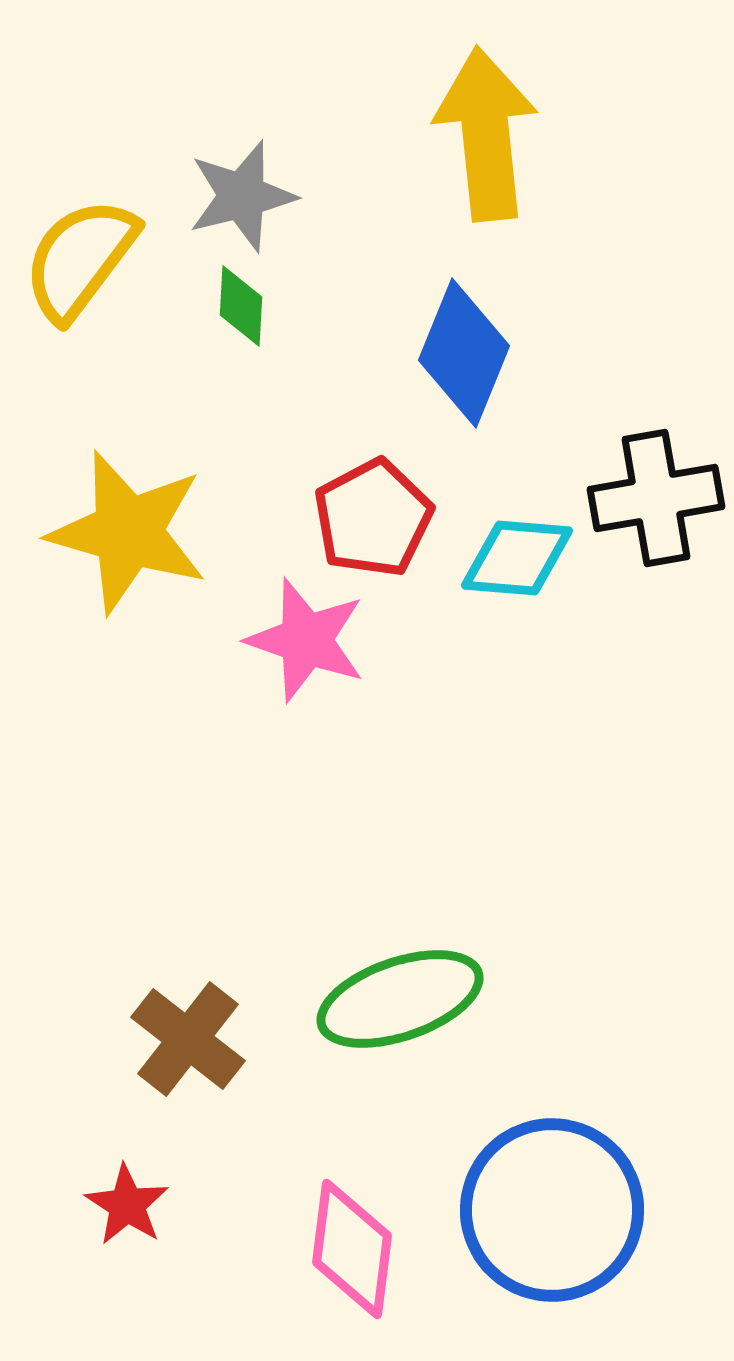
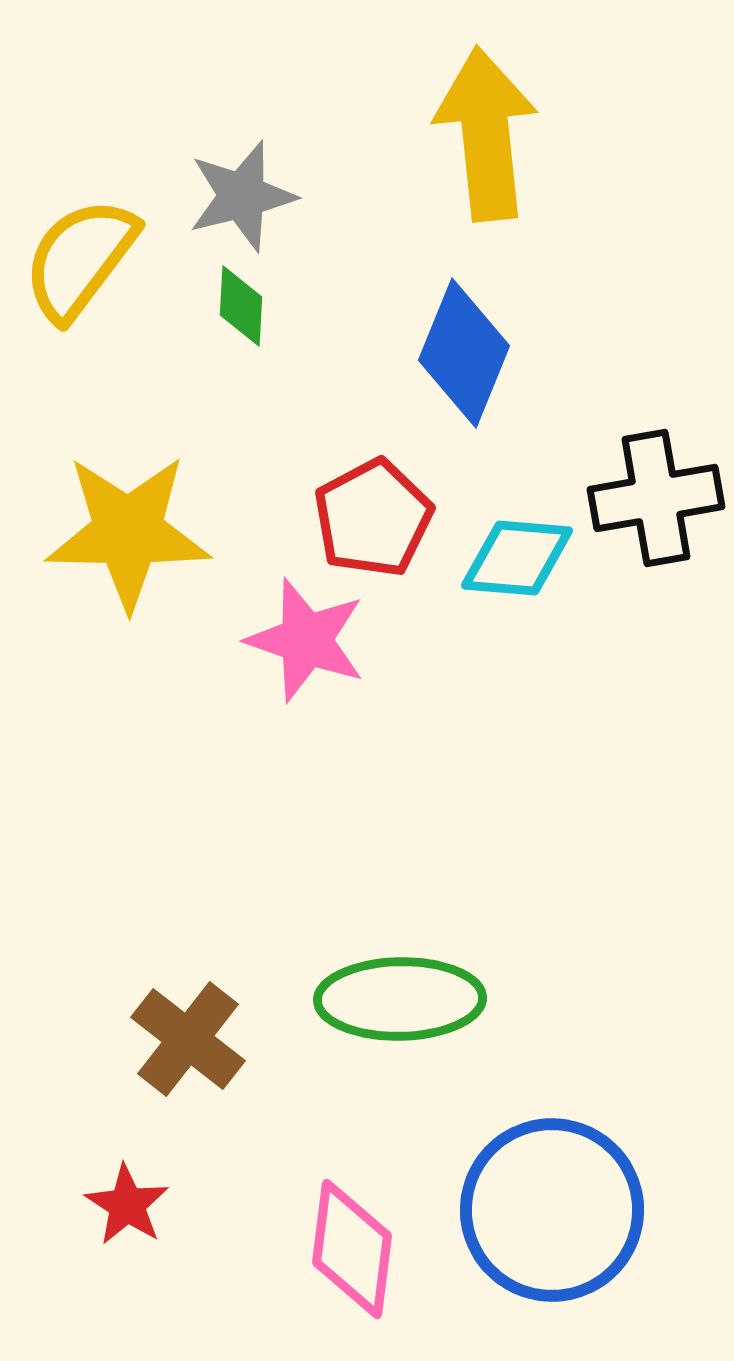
yellow star: rotated 15 degrees counterclockwise
green ellipse: rotated 18 degrees clockwise
